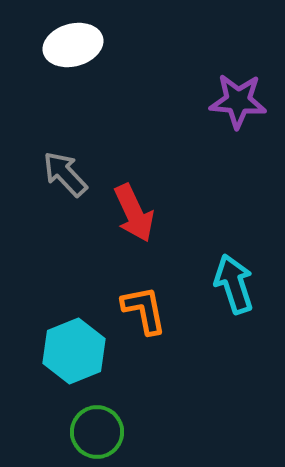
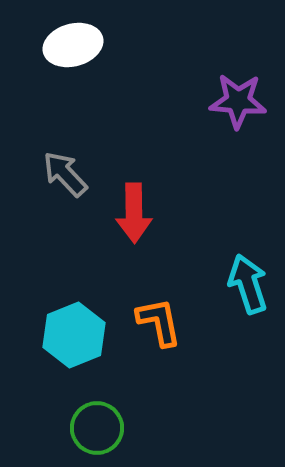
red arrow: rotated 24 degrees clockwise
cyan arrow: moved 14 px right
orange L-shape: moved 15 px right, 12 px down
cyan hexagon: moved 16 px up
green circle: moved 4 px up
